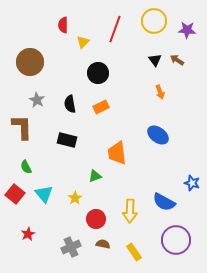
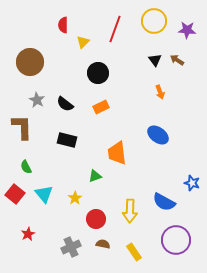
black semicircle: moved 5 px left; rotated 42 degrees counterclockwise
